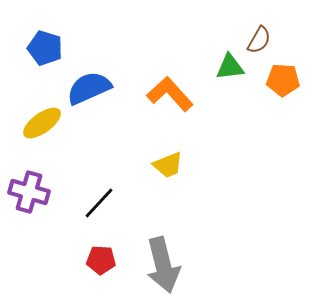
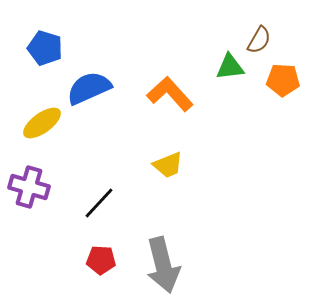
purple cross: moved 5 px up
